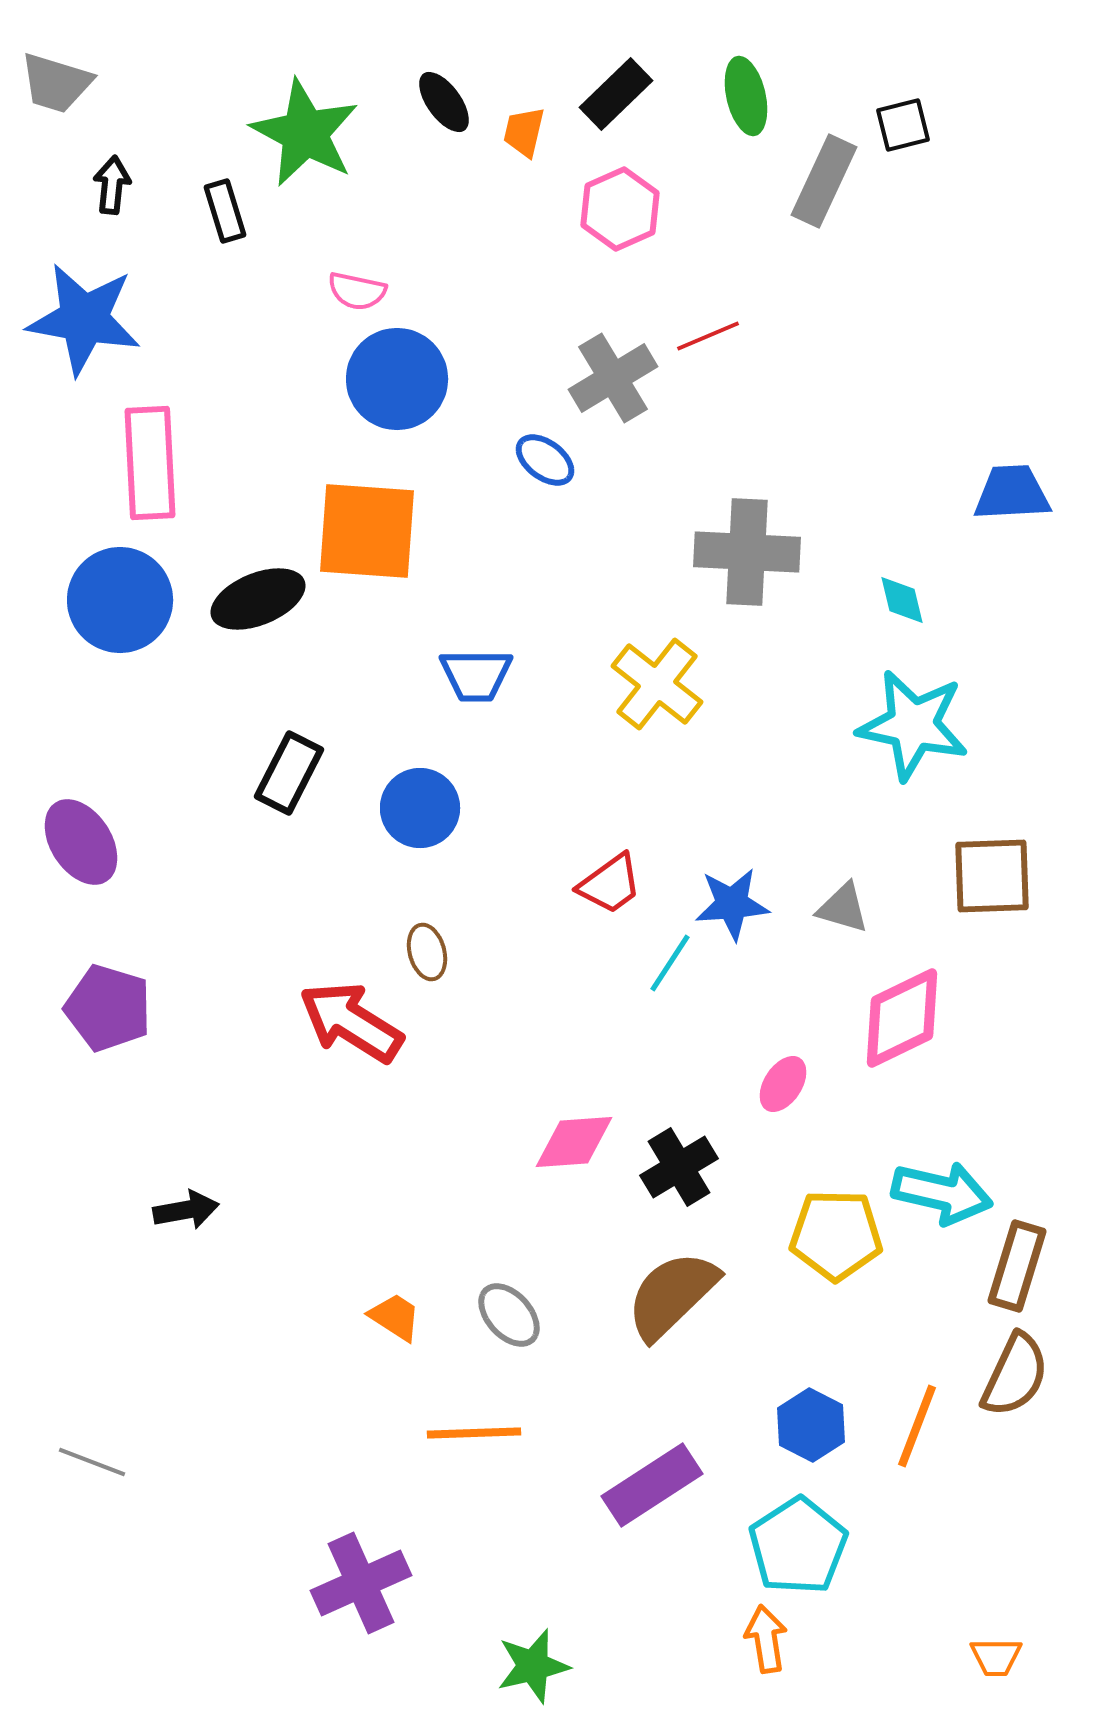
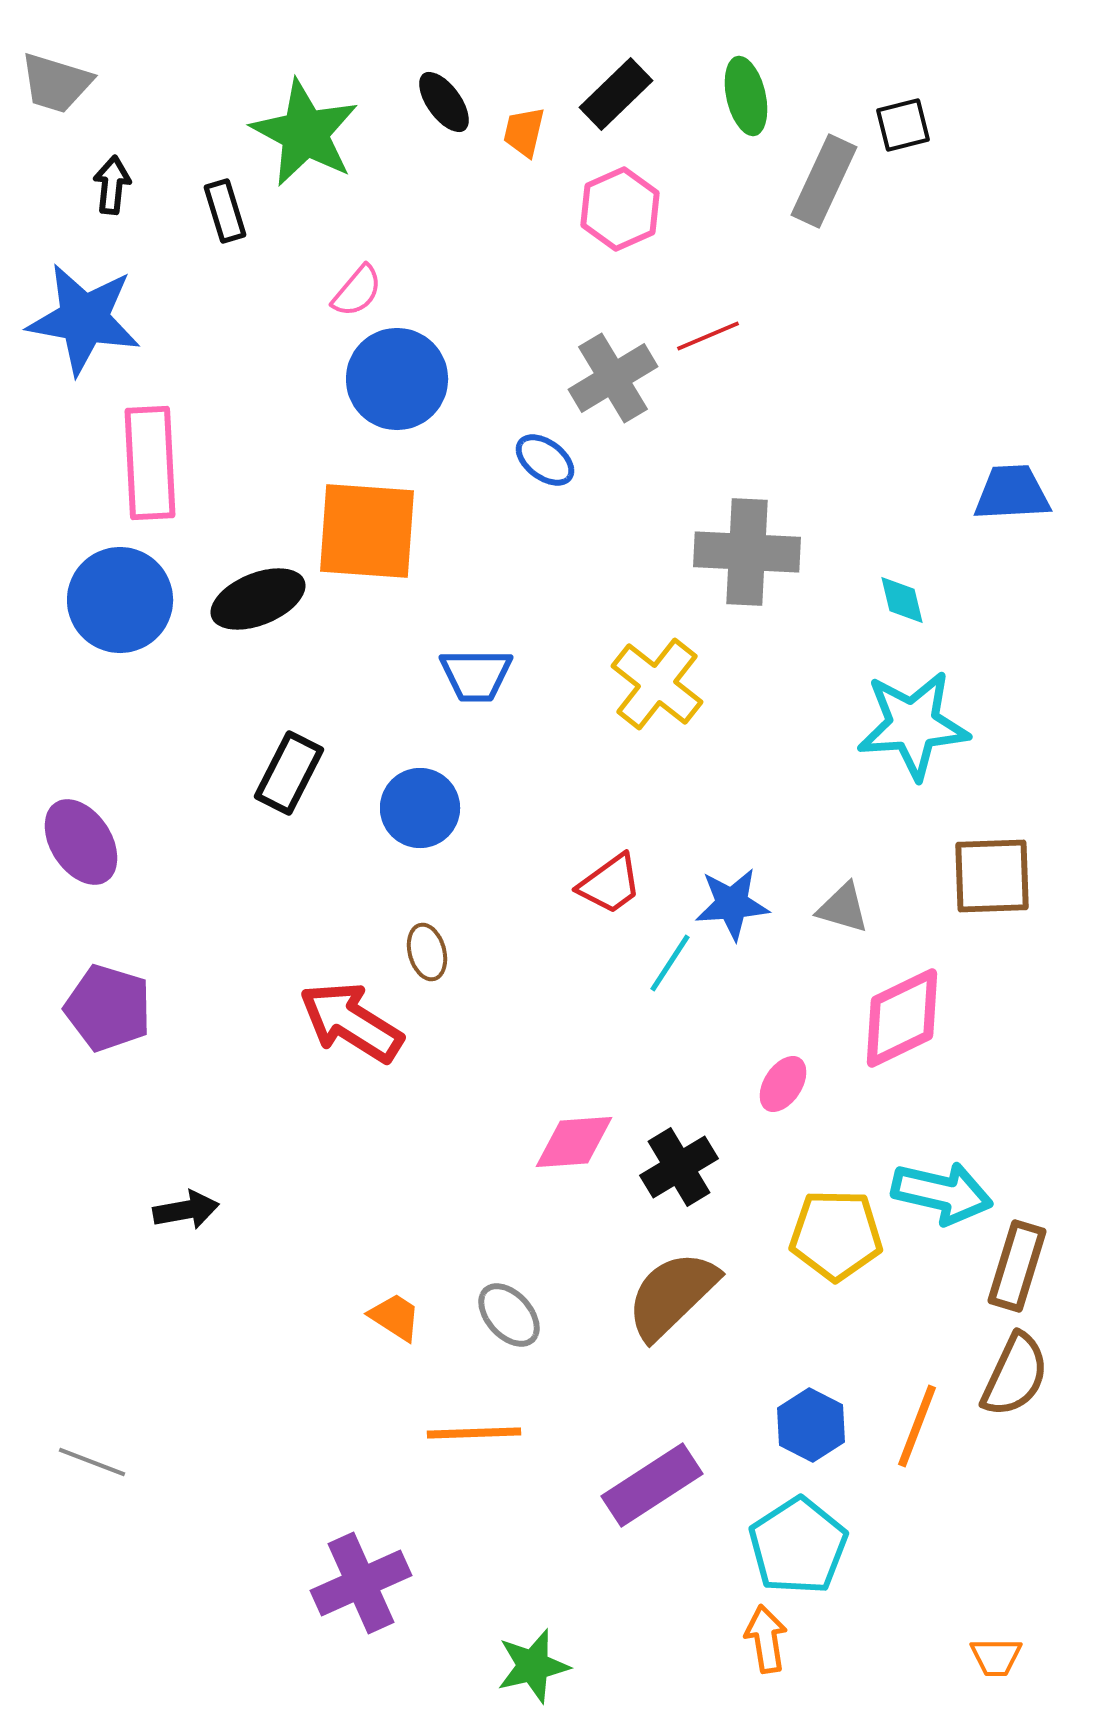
pink semicircle at (357, 291): rotated 62 degrees counterclockwise
cyan star at (913, 725): rotated 16 degrees counterclockwise
